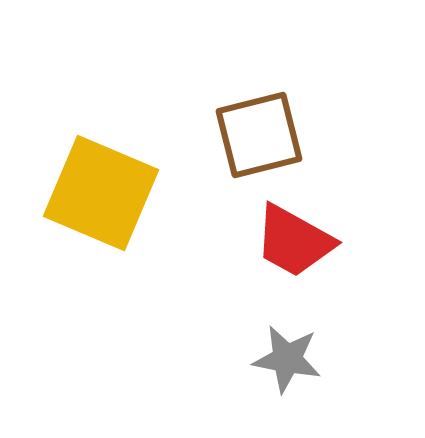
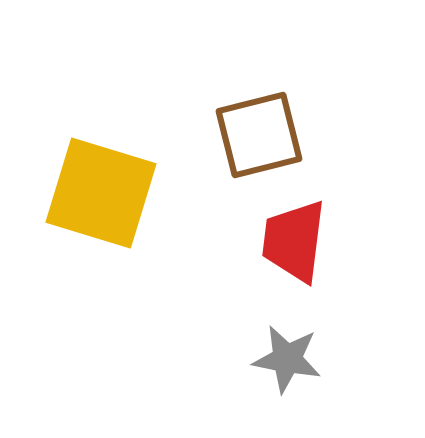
yellow square: rotated 6 degrees counterclockwise
red trapezoid: rotated 68 degrees clockwise
